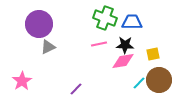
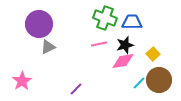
black star: rotated 18 degrees counterclockwise
yellow square: rotated 32 degrees counterclockwise
